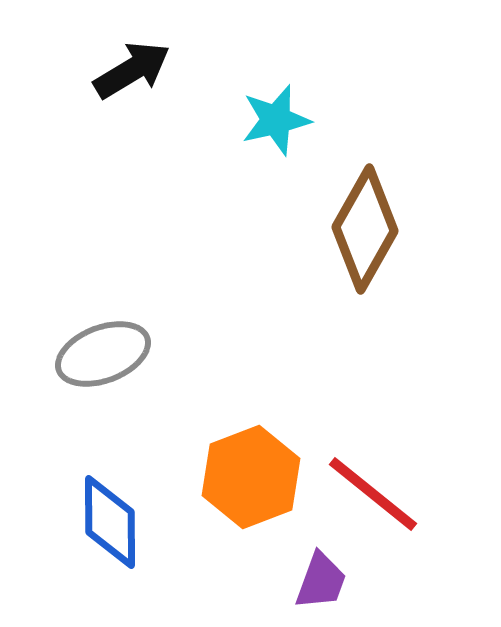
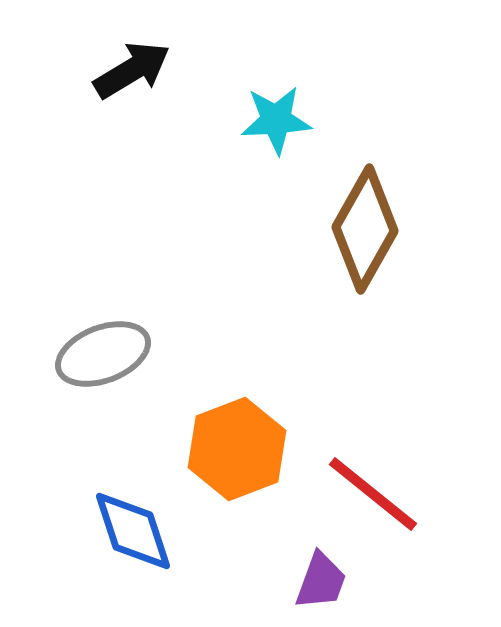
cyan star: rotated 10 degrees clockwise
orange hexagon: moved 14 px left, 28 px up
blue diamond: moved 23 px right, 9 px down; rotated 18 degrees counterclockwise
